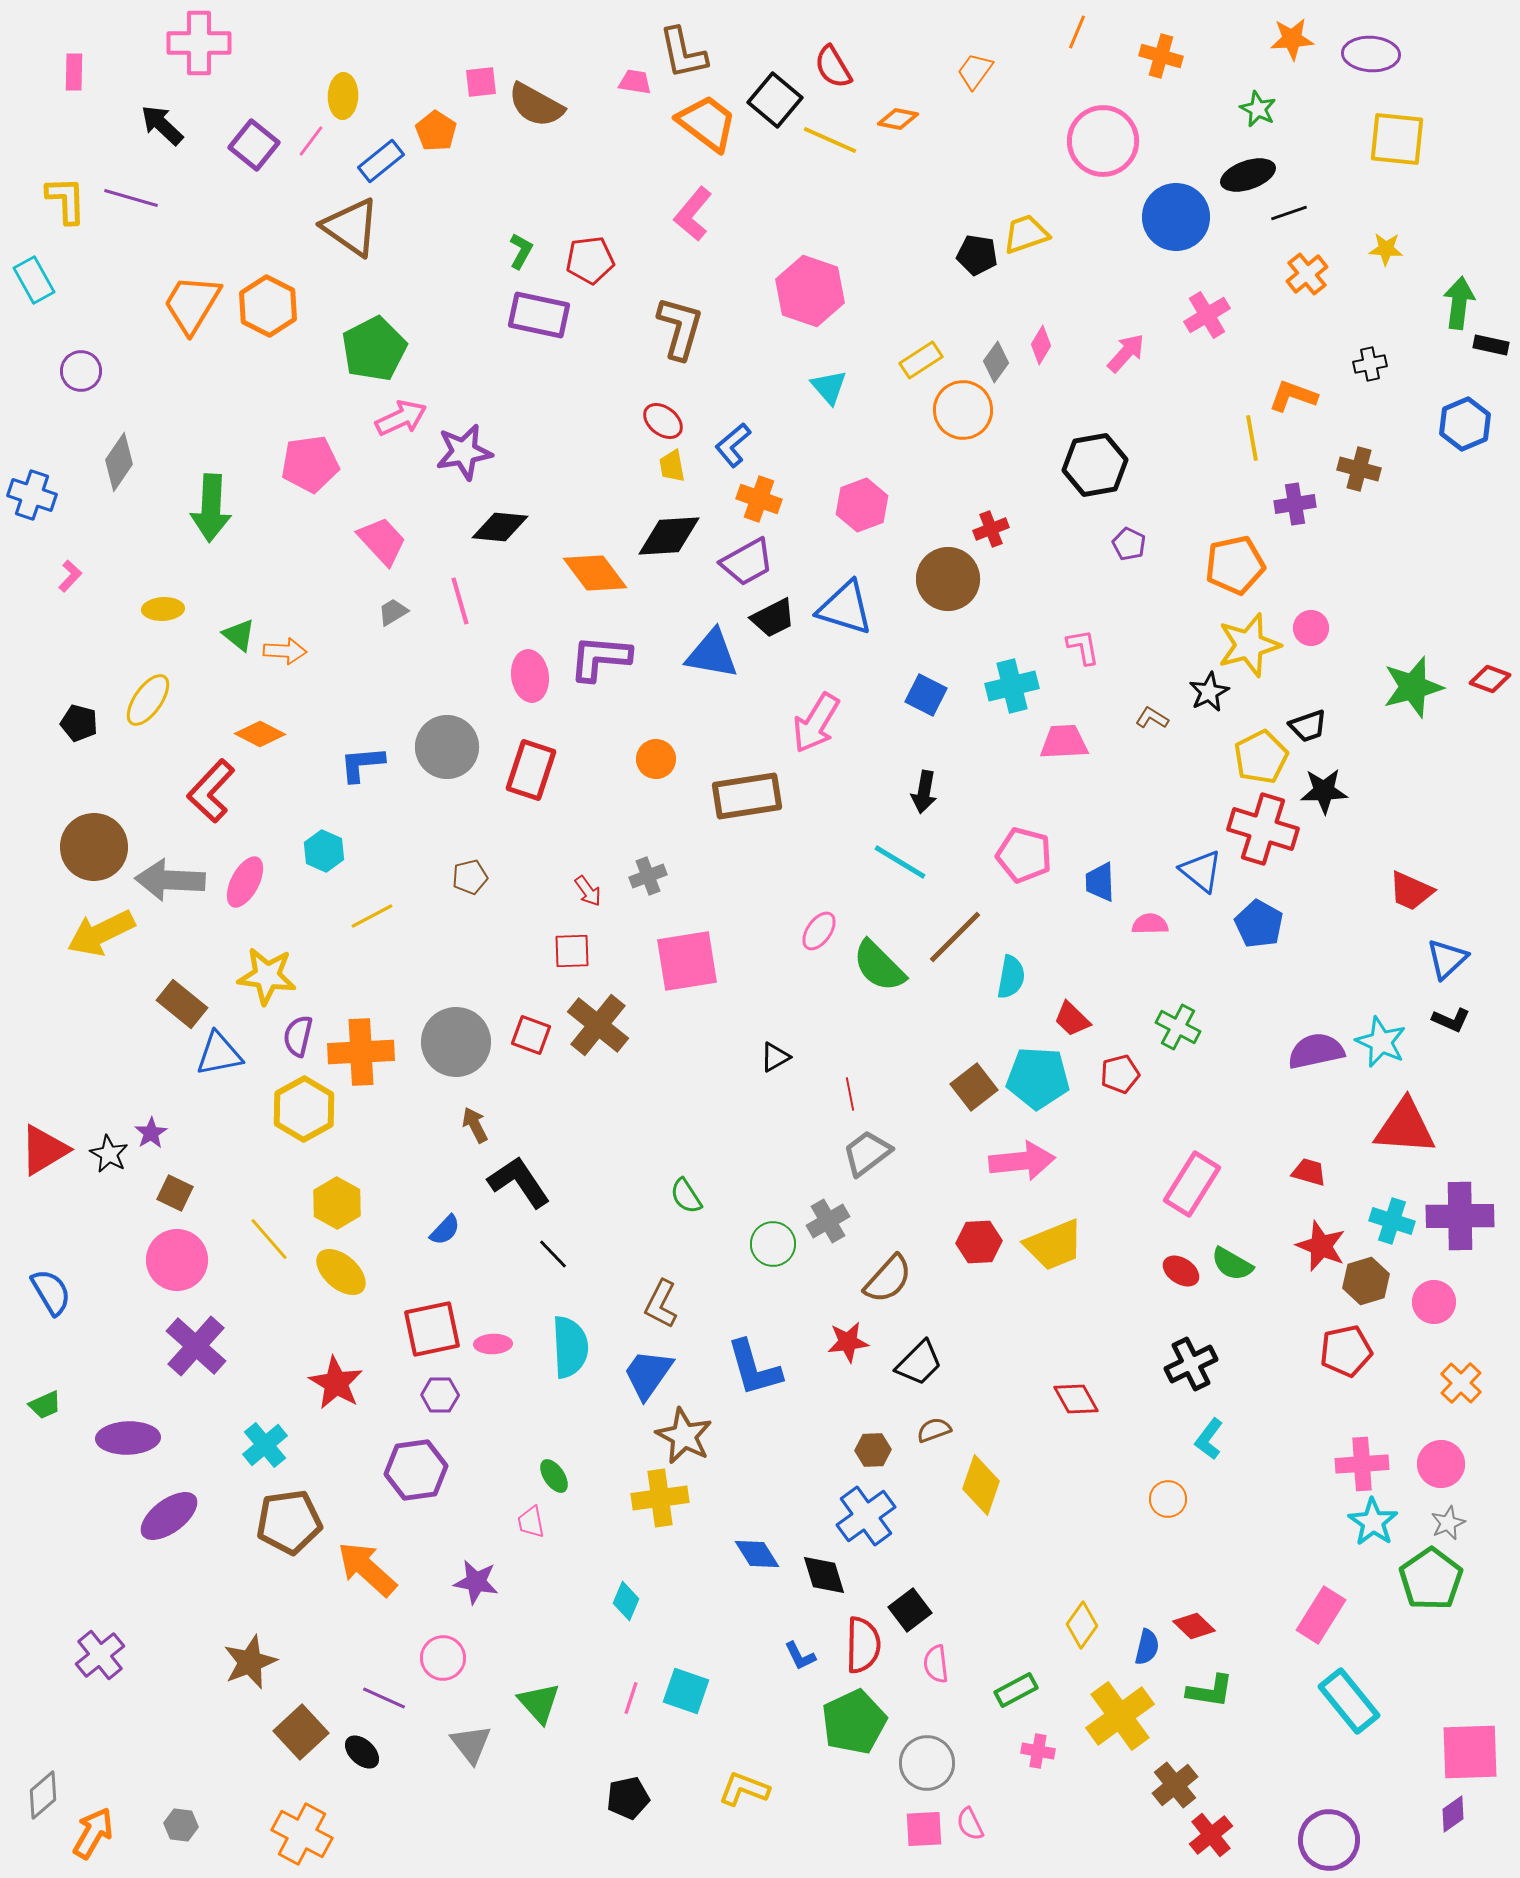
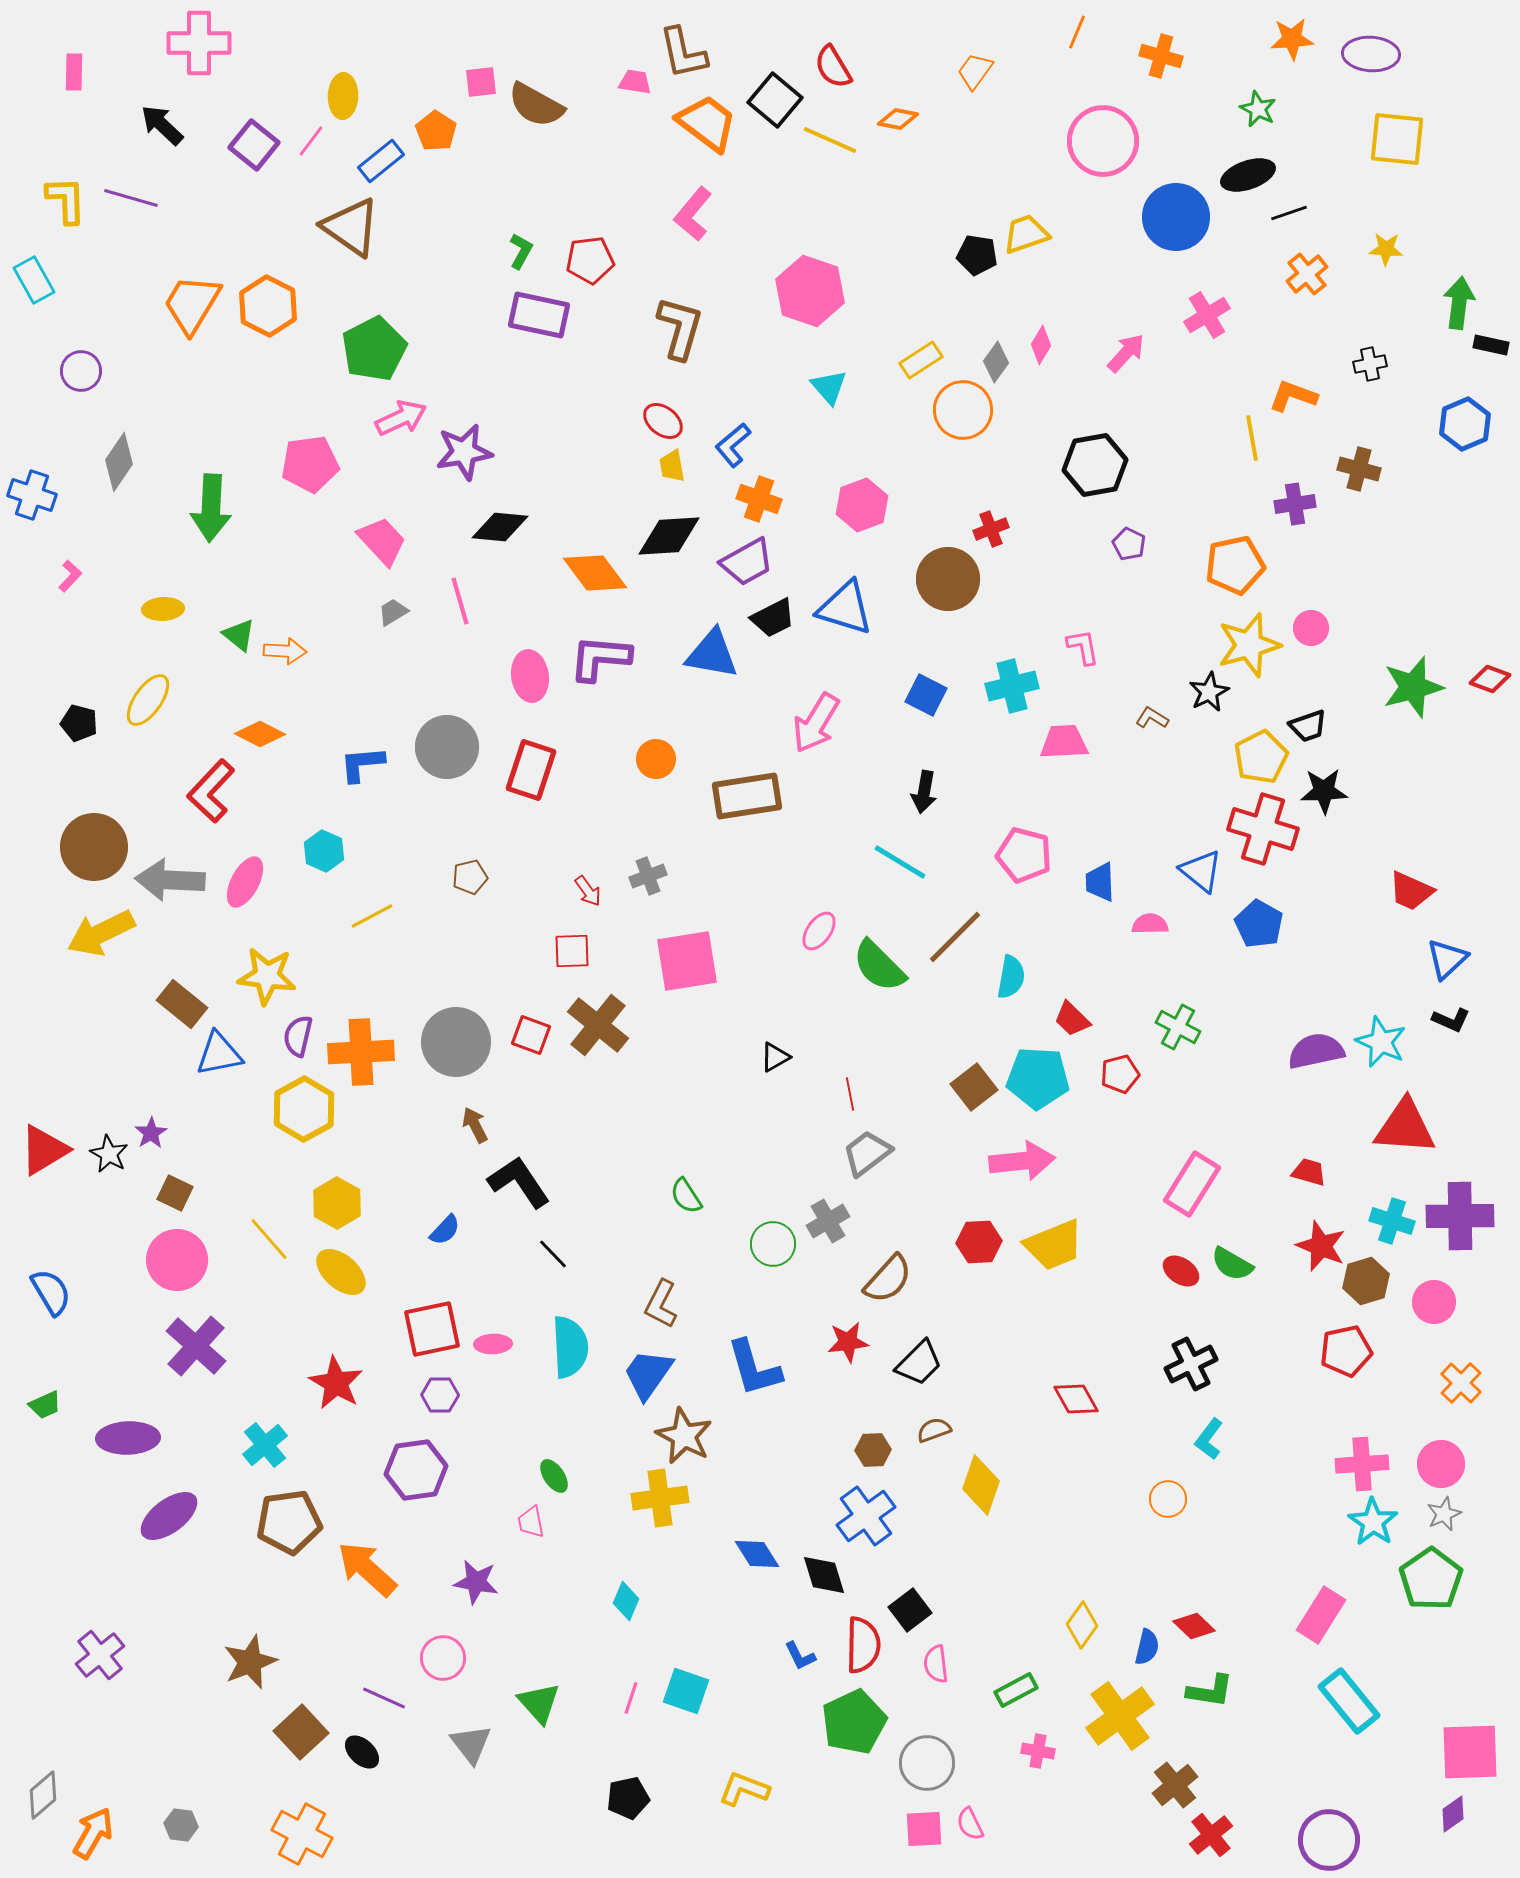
gray star at (1448, 1523): moved 4 px left, 9 px up
